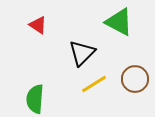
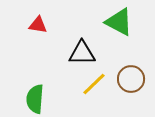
red triangle: rotated 24 degrees counterclockwise
black triangle: rotated 44 degrees clockwise
brown circle: moved 4 px left
yellow line: rotated 12 degrees counterclockwise
